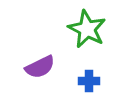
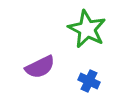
blue cross: rotated 25 degrees clockwise
